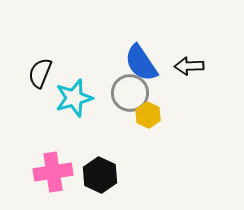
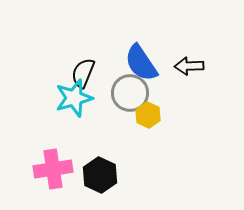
black semicircle: moved 43 px right
pink cross: moved 3 px up
